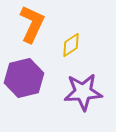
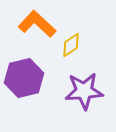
orange L-shape: moved 5 px right; rotated 72 degrees counterclockwise
purple star: moved 1 px right, 1 px up
